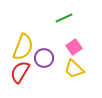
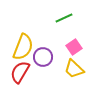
purple circle: moved 1 px left, 1 px up
